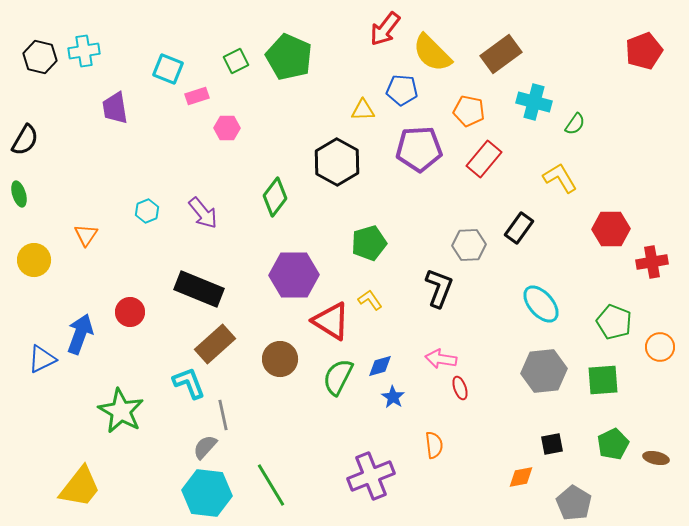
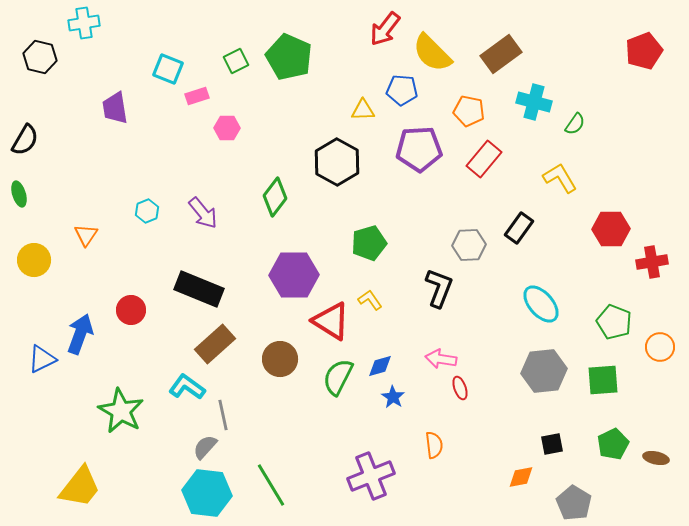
cyan cross at (84, 51): moved 28 px up
red circle at (130, 312): moved 1 px right, 2 px up
cyan L-shape at (189, 383): moved 2 px left, 4 px down; rotated 33 degrees counterclockwise
